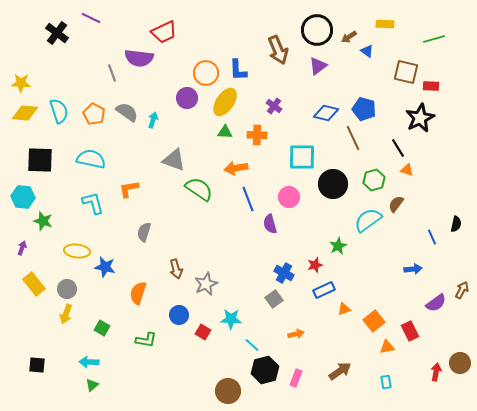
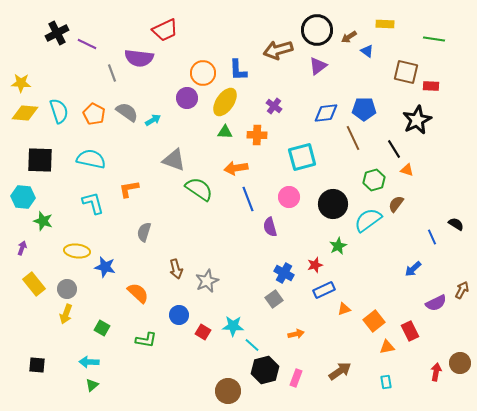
purple line at (91, 18): moved 4 px left, 26 px down
red trapezoid at (164, 32): moved 1 px right, 2 px up
black cross at (57, 33): rotated 25 degrees clockwise
green line at (434, 39): rotated 25 degrees clockwise
brown arrow at (278, 50): rotated 96 degrees clockwise
orange circle at (206, 73): moved 3 px left
blue pentagon at (364, 109): rotated 15 degrees counterclockwise
blue diamond at (326, 113): rotated 20 degrees counterclockwise
black star at (420, 118): moved 3 px left, 2 px down
cyan arrow at (153, 120): rotated 42 degrees clockwise
black line at (398, 148): moved 4 px left, 1 px down
cyan square at (302, 157): rotated 16 degrees counterclockwise
black circle at (333, 184): moved 20 px down
purple semicircle at (270, 224): moved 3 px down
black semicircle at (456, 224): rotated 70 degrees counterclockwise
blue arrow at (413, 269): rotated 144 degrees clockwise
gray star at (206, 284): moved 1 px right, 3 px up
orange semicircle at (138, 293): rotated 115 degrees clockwise
purple semicircle at (436, 303): rotated 10 degrees clockwise
cyan star at (231, 319): moved 2 px right, 7 px down
